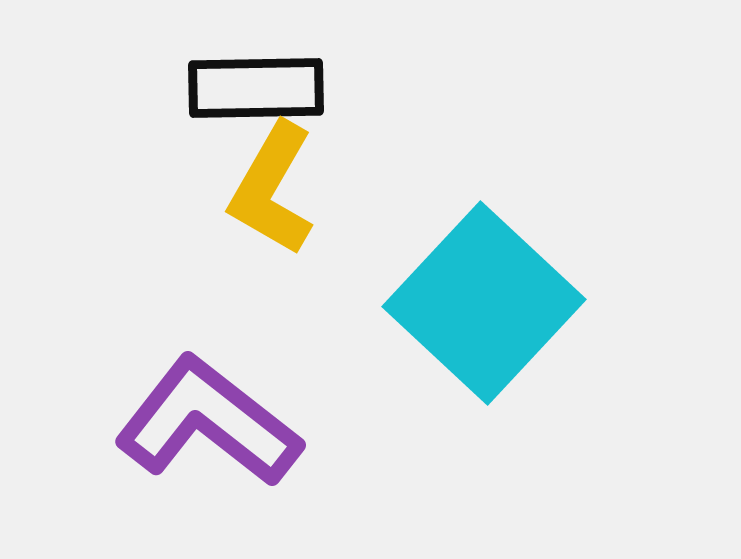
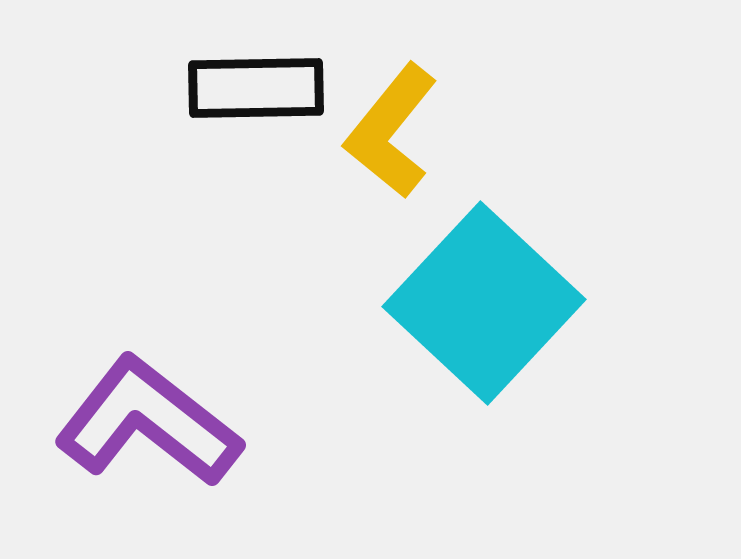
yellow L-shape: moved 119 px right, 58 px up; rotated 9 degrees clockwise
purple L-shape: moved 60 px left
